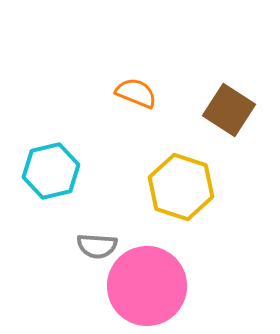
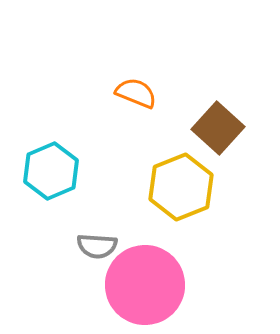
brown square: moved 11 px left, 18 px down; rotated 9 degrees clockwise
cyan hexagon: rotated 10 degrees counterclockwise
yellow hexagon: rotated 20 degrees clockwise
pink circle: moved 2 px left, 1 px up
